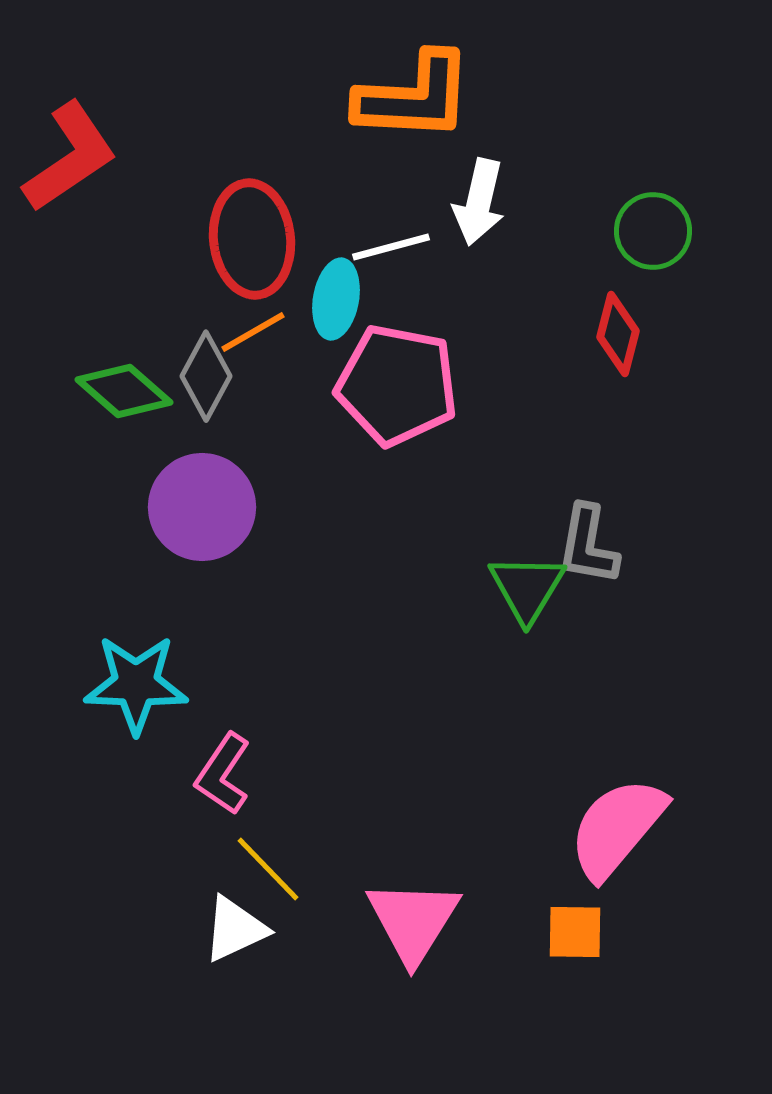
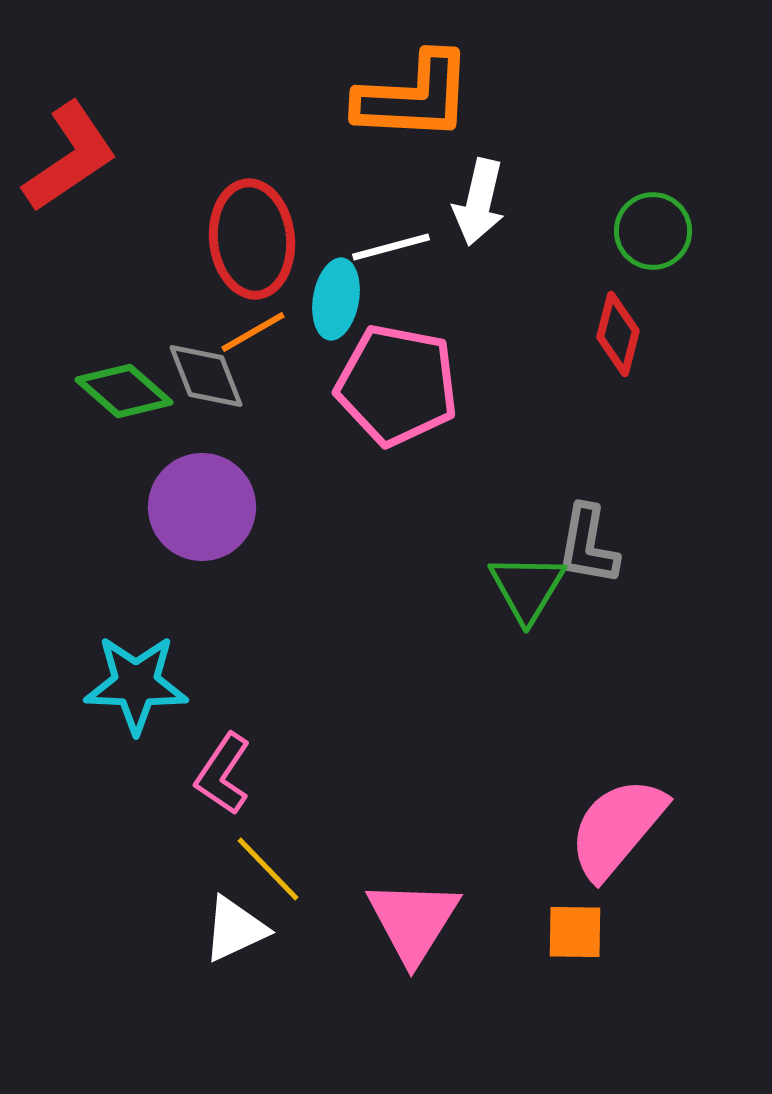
gray diamond: rotated 50 degrees counterclockwise
